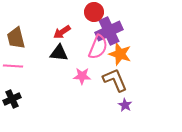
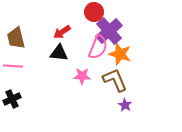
purple cross: rotated 16 degrees counterclockwise
